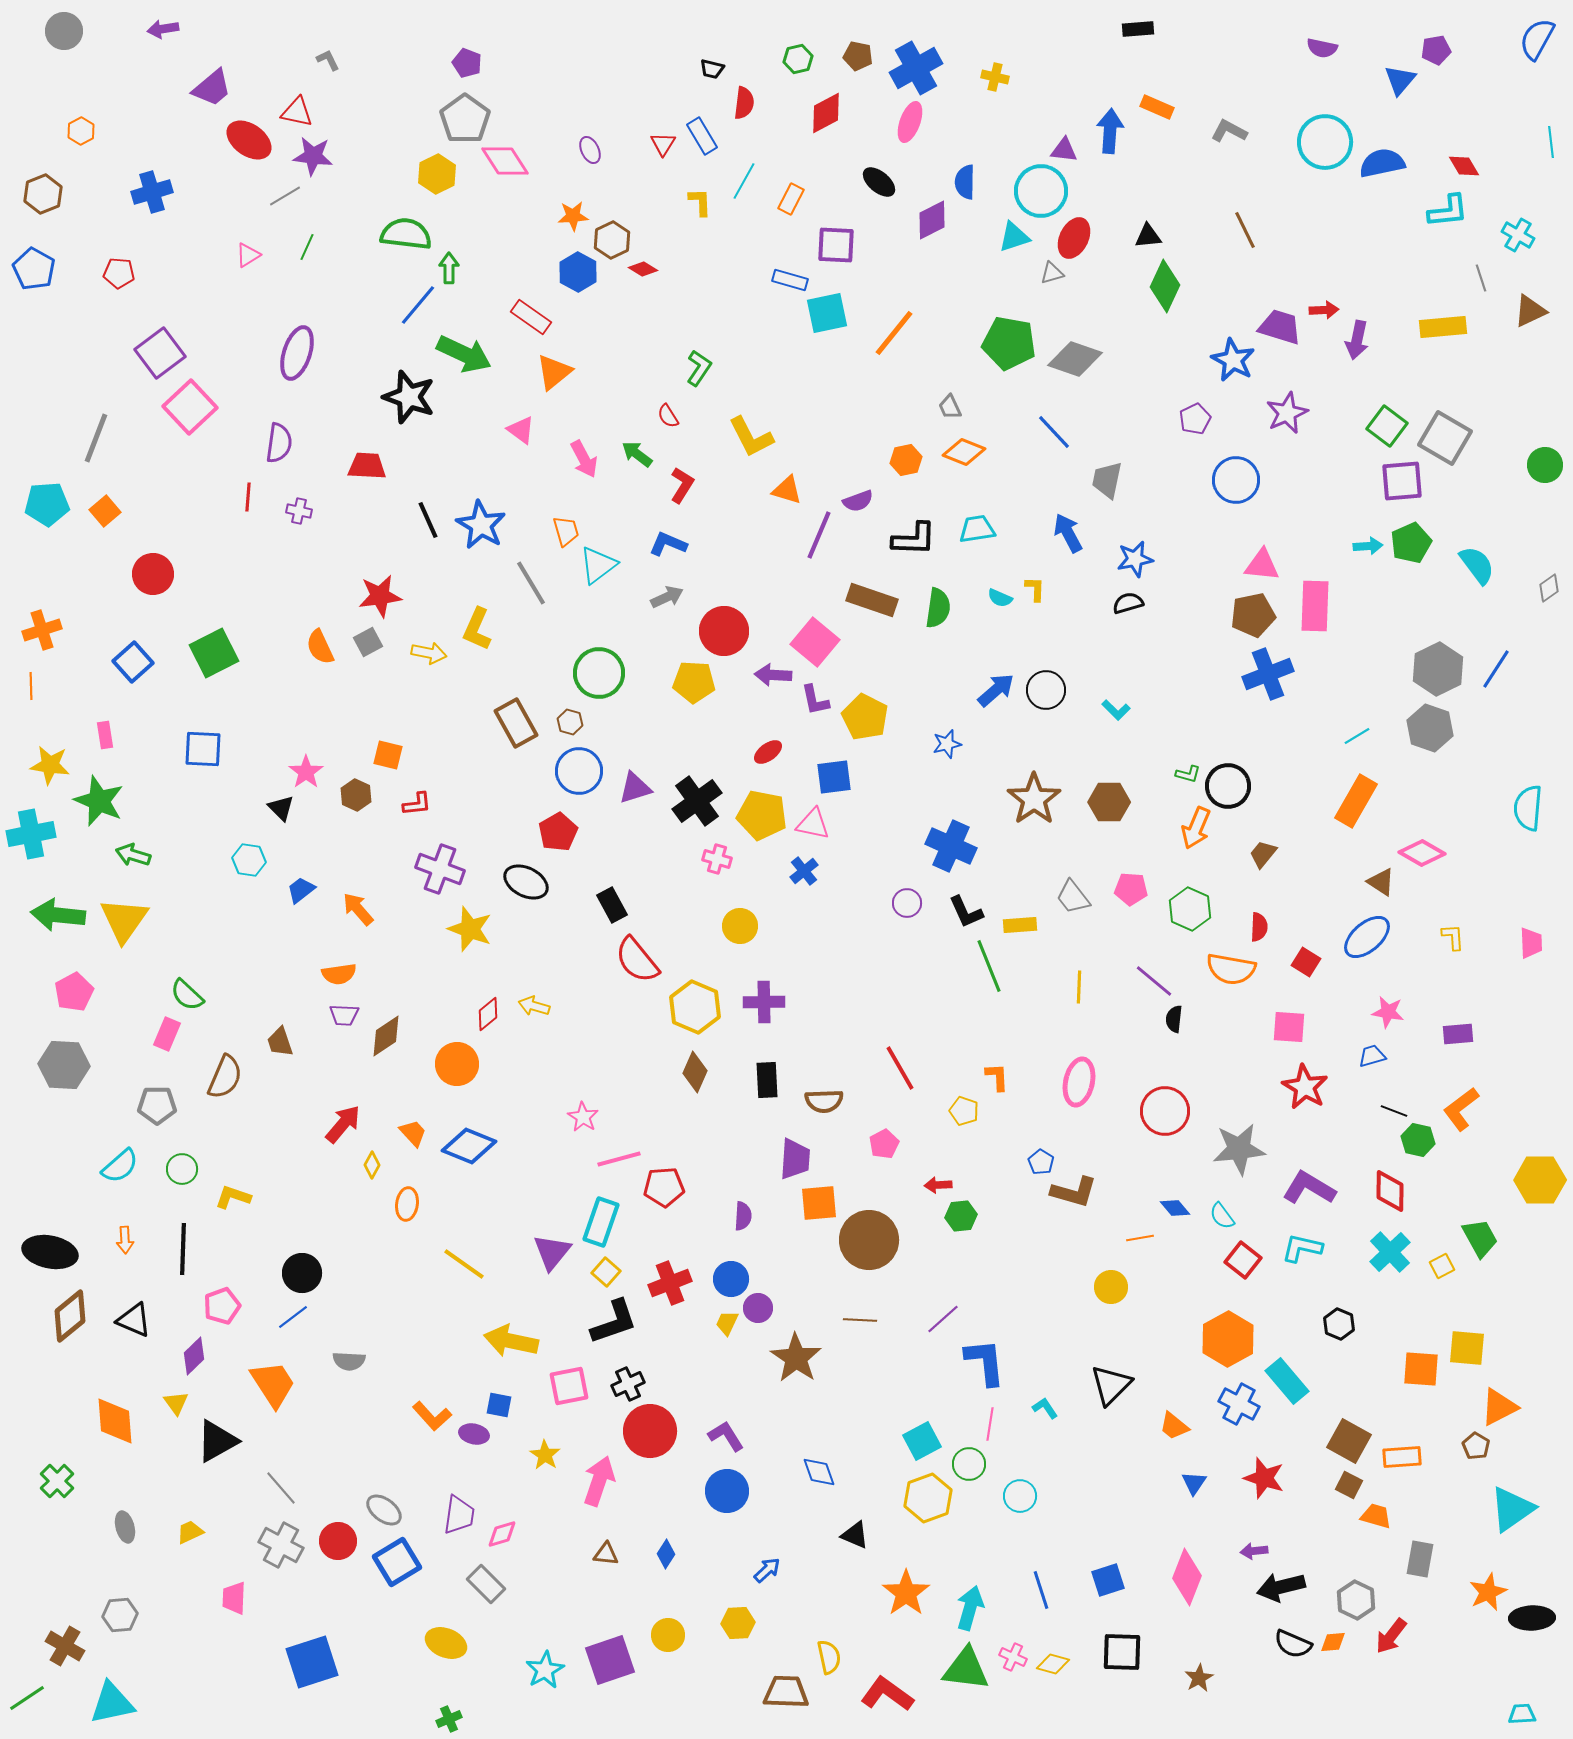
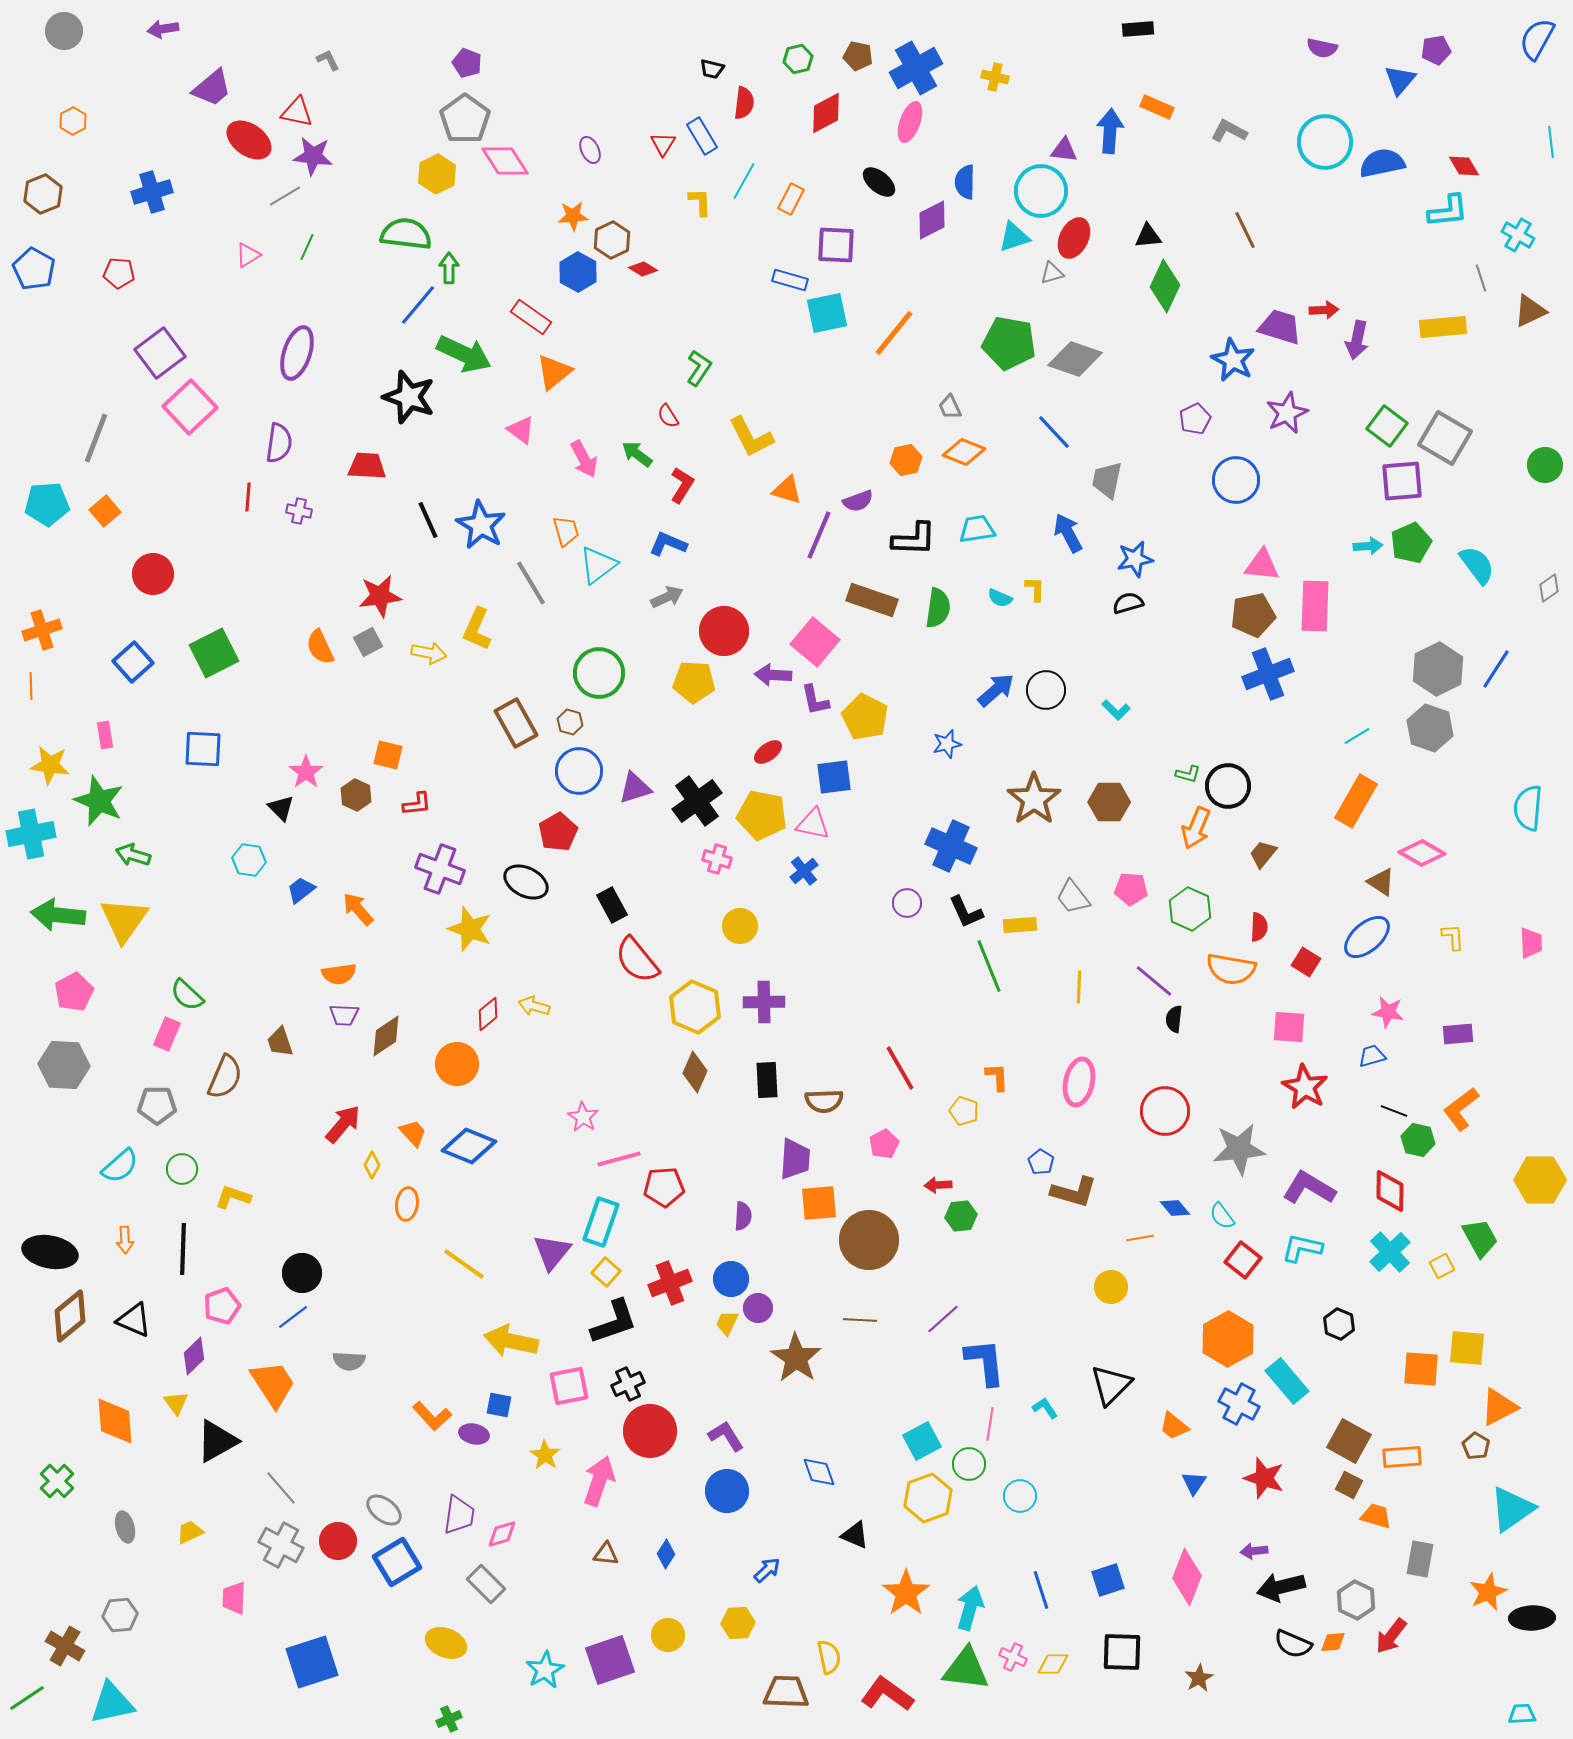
orange hexagon at (81, 131): moved 8 px left, 10 px up
yellow diamond at (1053, 1664): rotated 16 degrees counterclockwise
